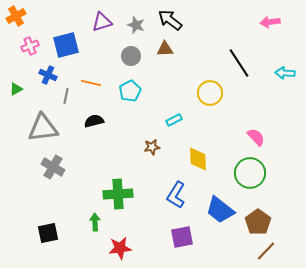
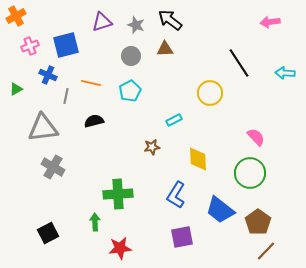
black square: rotated 15 degrees counterclockwise
